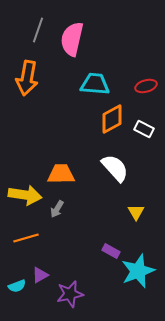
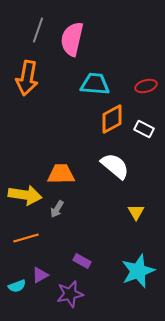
white semicircle: moved 2 px up; rotated 8 degrees counterclockwise
purple rectangle: moved 29 px left, 10 px down
